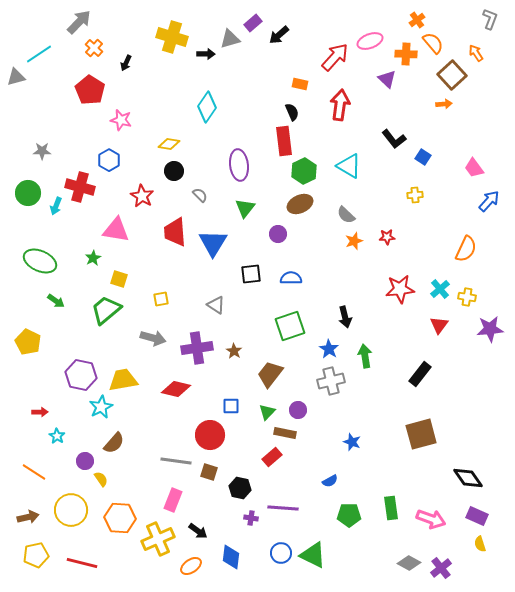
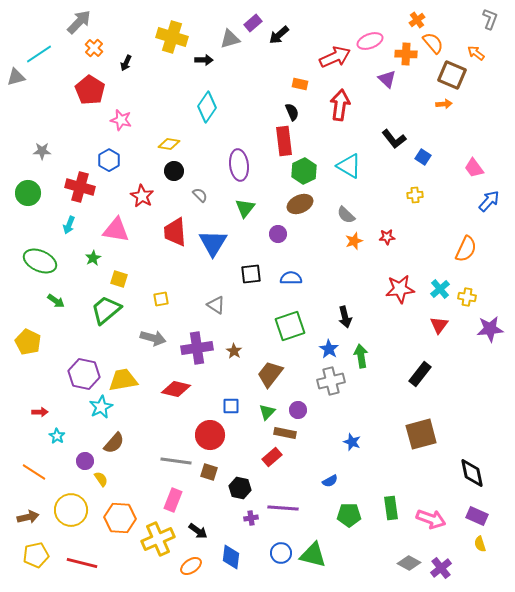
orange arrow at (476, 53): rotated 18 degrees counterclockwise
black arrow at (206, 54): moved 2 px left, 6 px down
red arrow at (335, 57): rotated 24 degrees clockwise
brown square at (452, 75): rotated 24 degrees counterclockwise
cyan arrow at (56, 206): moved 13 px right, 19 px down
green arrow at (365, 356): moved 4 px left
purple hexagon at (81, 375): moved 3 px right, 1 px up
black diamond at (468, 478): moved 4 px right, 5 px up; rotated 24 degrees clockwise
purple cross at (251, 518): rotated 16 degrees counterclockwise
green triangle at (313, 555): rotated 12 degrees counterclockwise
